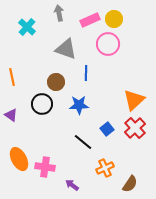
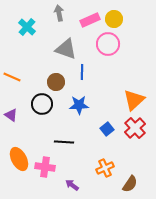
blue line: moved 4 px left, 1 px up
orange line: rotated 54 degrees counterclockwise
black line: moved 19 px left; rotated 36 degrees counterclockwise
